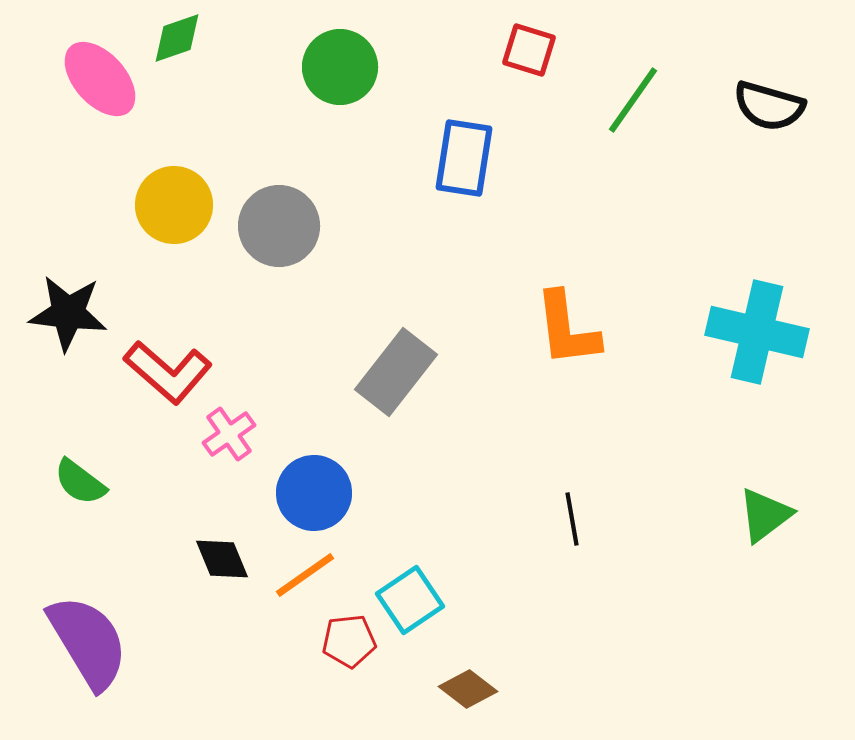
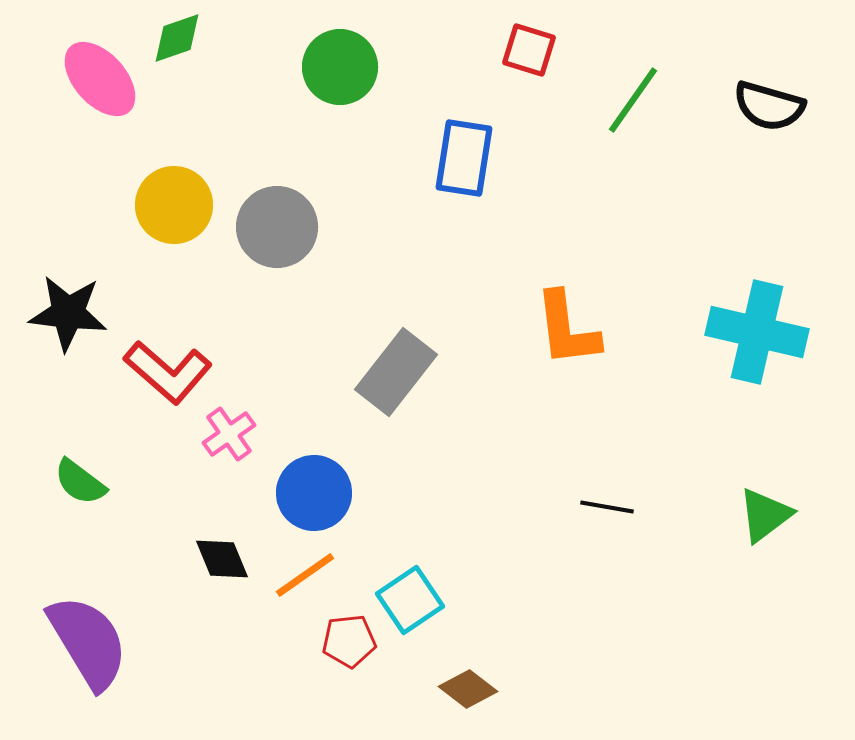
gray circle: moved 2 px left, 1 px down
black line: moved 35 px right, 12 px up; rotated 70 degrees counterclockwise
